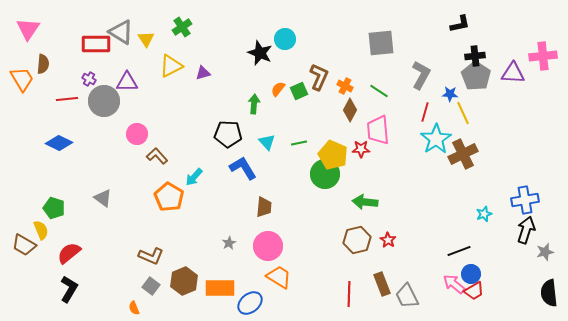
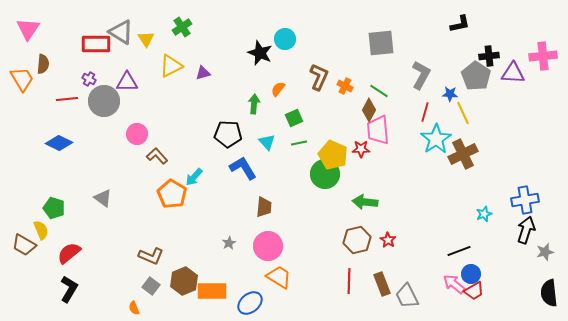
black cross at (475, 56): moved 14 px right
green square at (299, 91): moved 5 px left, 27 px down
brown diamond at (350, 110): moved 19 px right
orange pentagon at (169, 197): moved 3 px right, 3 px up
orange rectangle at (220, 288): moved 8 px left, 3 px down
red line at (349, 294): moved 13 px up
